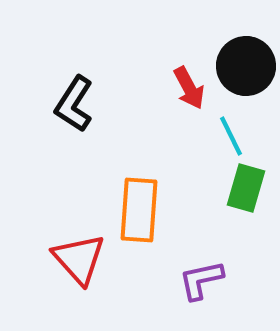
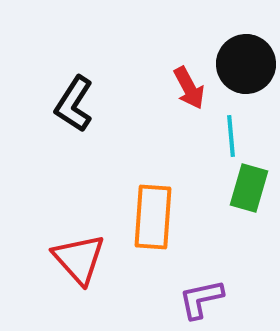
black circle: moved 2 px up
cyan line: rotated 21 degrees clockwise
green rectangle: moved 3 px right
orange rectangle: moved 14 px right, 7 px down
purple L-shape: moved 19 px down
